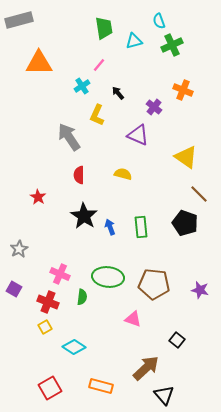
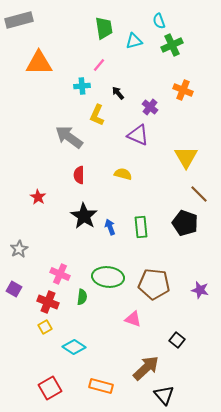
cyan cross: rotated 28 degrees clockwise
purple cross: moved 4 px left
gray arrow: rotated 20 degrees counterclockwise
yellow triangle: rotated 25 degrees clockwise
